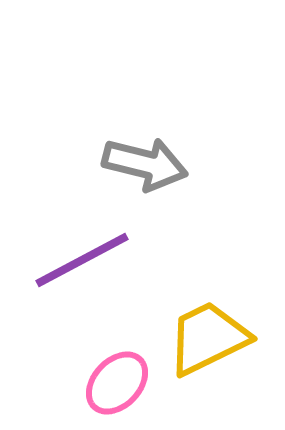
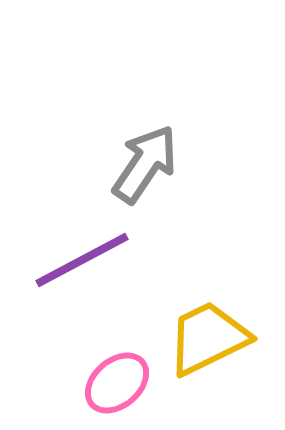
gray arrow: rotated 70 degrees counterclockwise
pink ellipse: rotated 6 degrees clockwise
